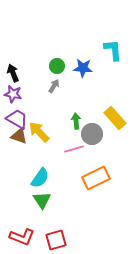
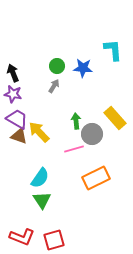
red square: moved 2 px left
